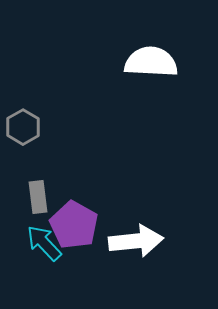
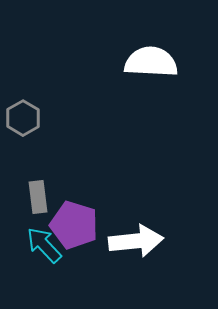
gray hexagon: moved 9 px up
purple pentagon: rotated 12 degrees counterclockwise
cyan arrow: moved 2 px down
